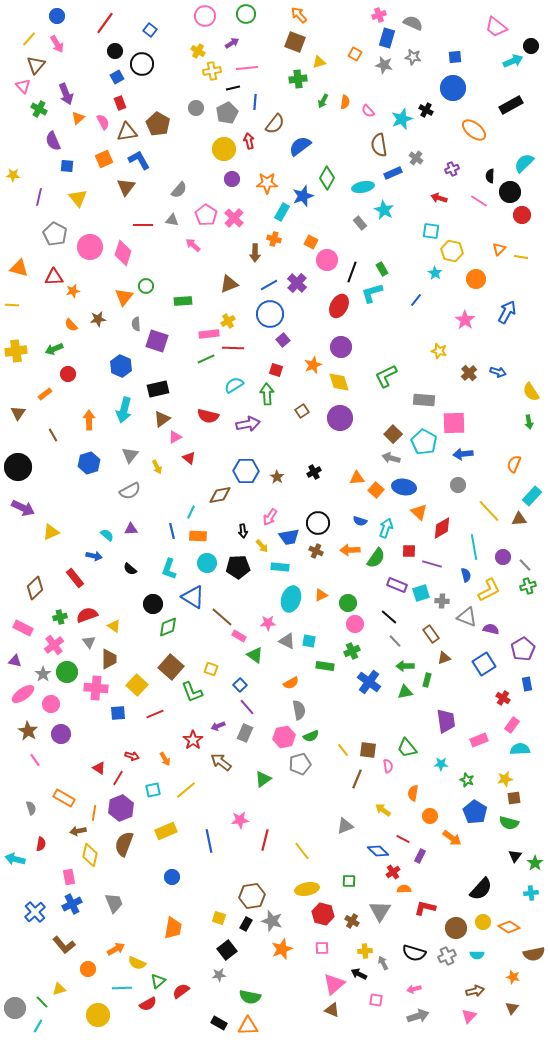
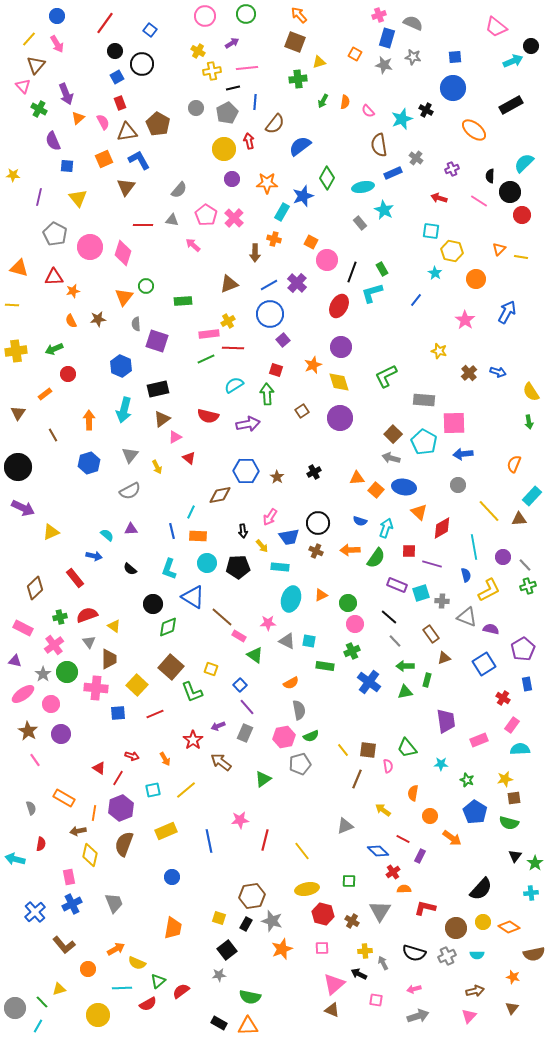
orange semicircle at (71, 325): moved 4 px up; rotated 16 degrees clockwise
